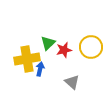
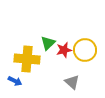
yellow circle: moved 6 px left, 3 px down
yellow cross: rotated 15 degrees clockwise
blue arrow: moved 25 px left, 12 px down; rotated 104 degrees clockwise
